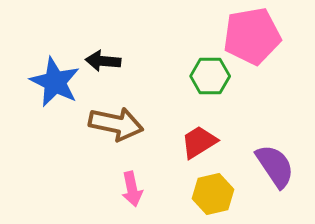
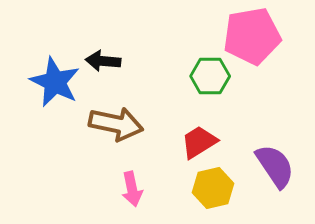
yellow hexagon: moved 6 px up
